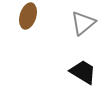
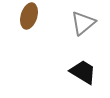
brown ellipse: moved 1 px right
